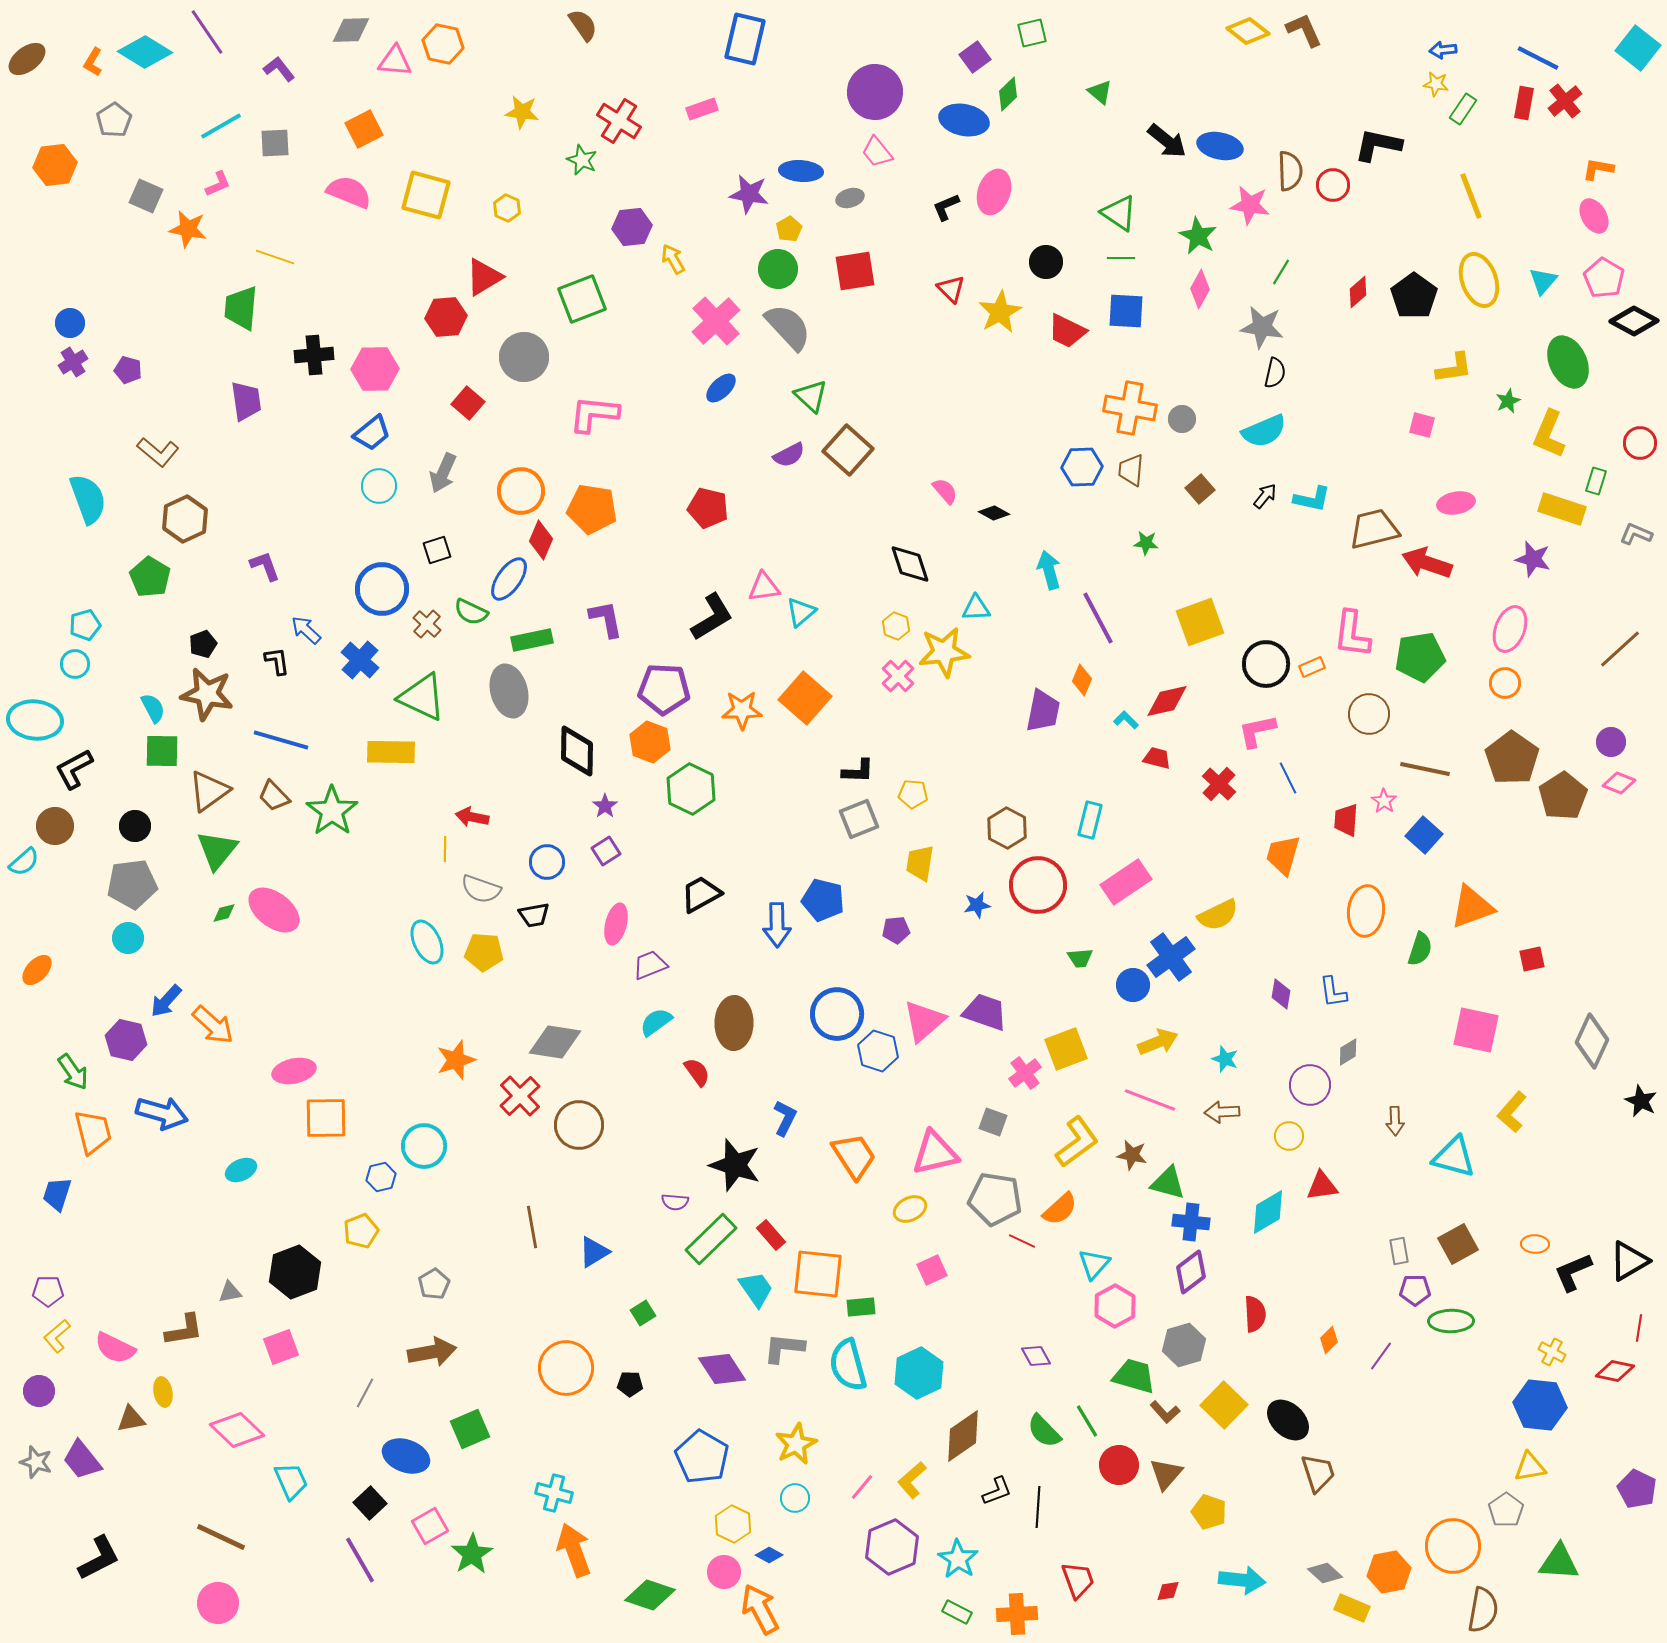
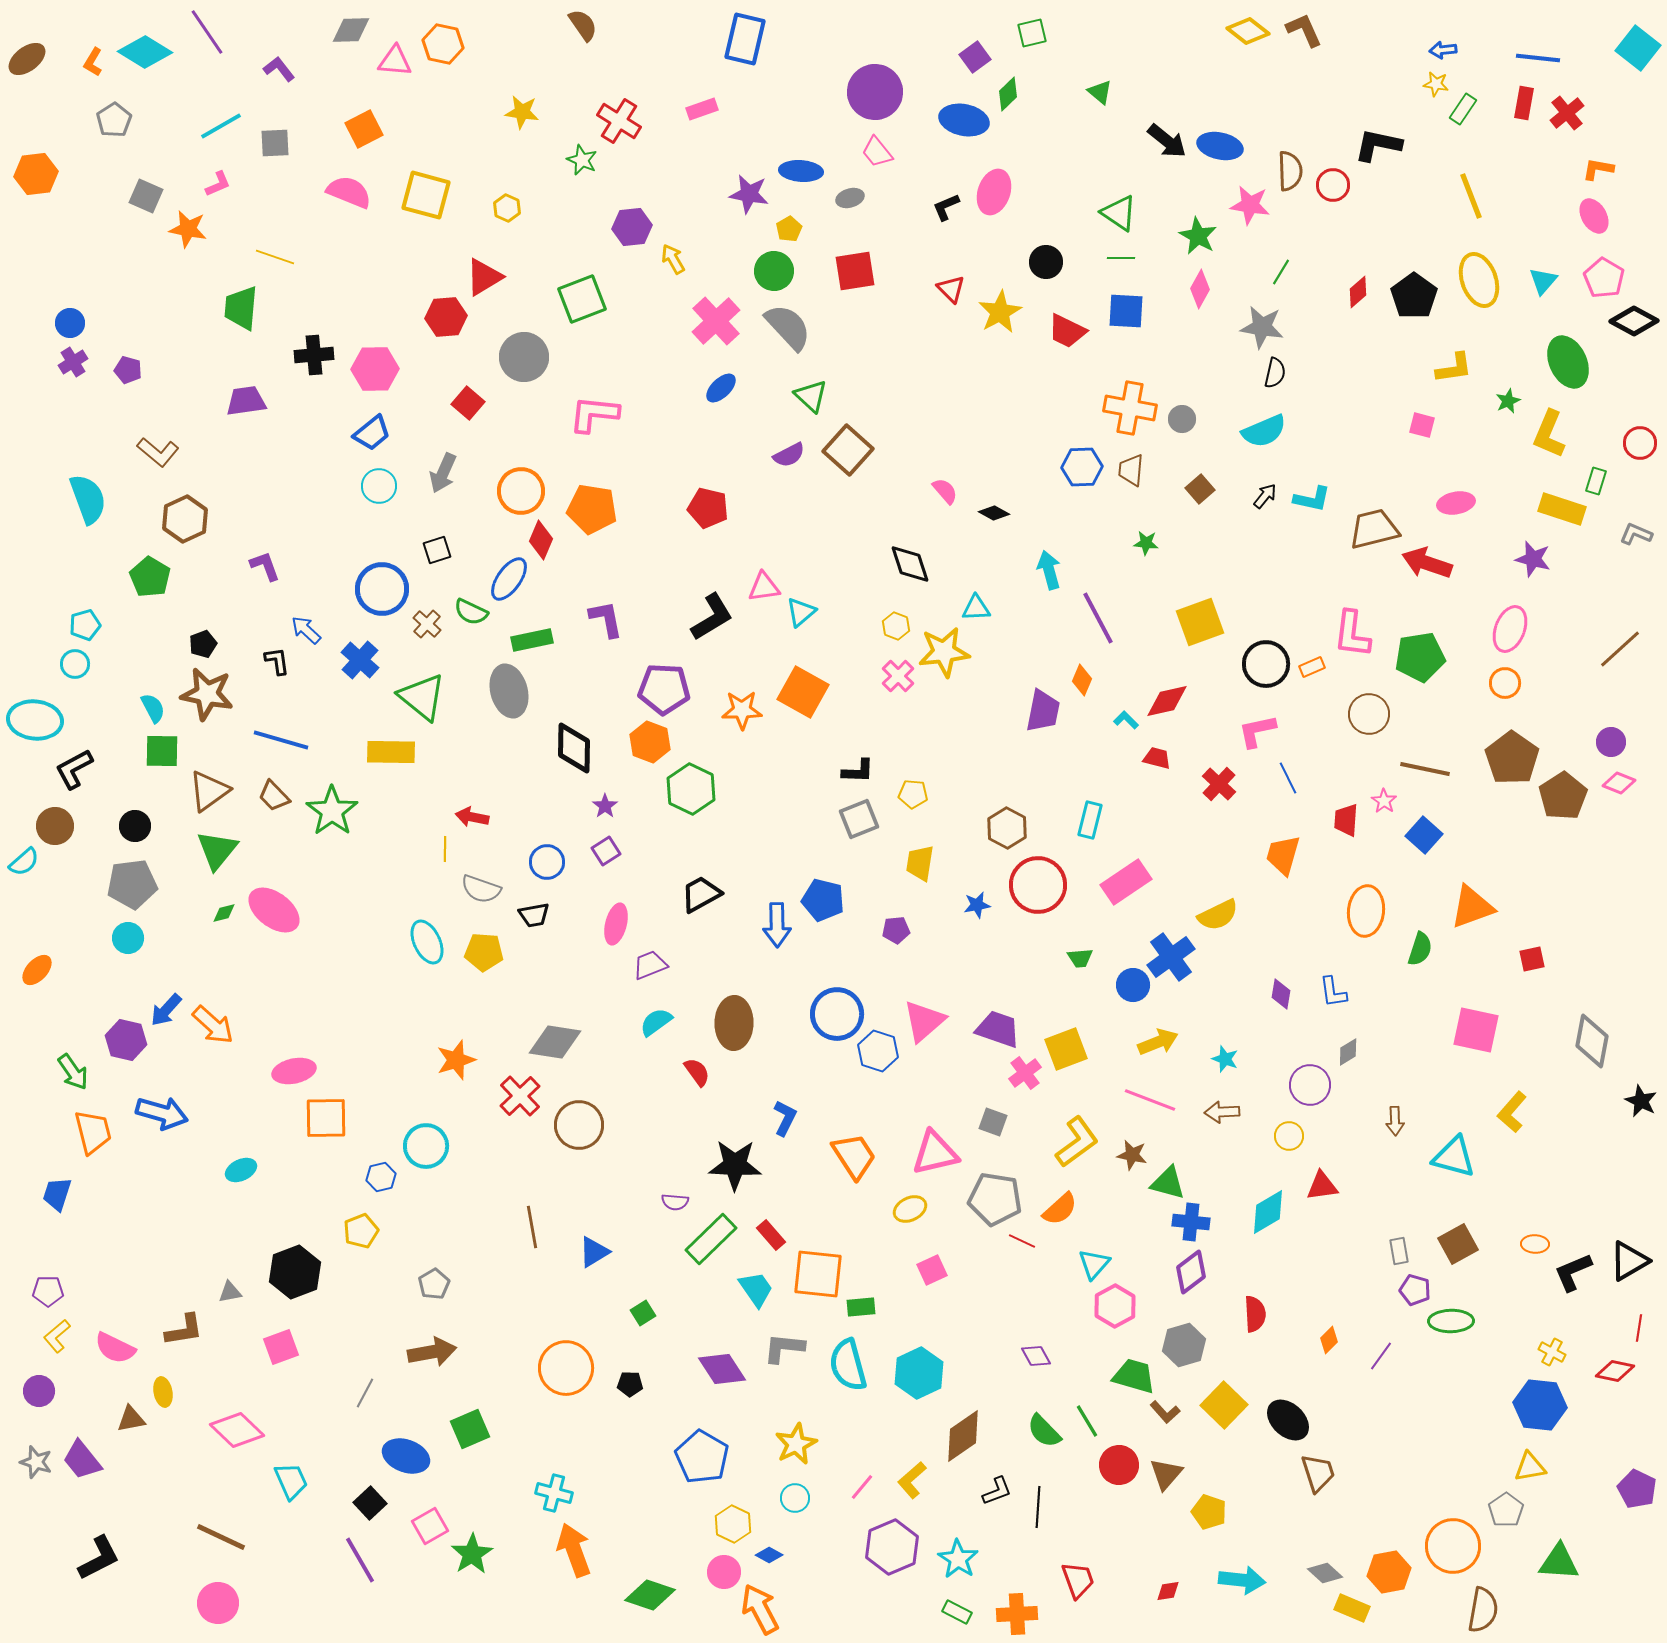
blue line at (1538, 58): rotated 21 degrees counterclockwise
red cross at (1565, 101): moved 2 px right, 12 px down
orange hexagon at (55, 165): moved 19 px left, 9 px down
green circle at (778, 269): moved 4 px left, 2 px down
purple trapezoid at (246, 401): rotated 90 degrees counterclockwise
green triangle at (422, 697): rotated 14 degrees clockwise
orange square at (805, 698): moved 2 px left, 6 px up; rotated 12 degrees counterclockwise
black diamond at (577, 751): moved 3 px left, 3 px up
blue arrow at (166, 1001): moved 9 px down
purple trapezoid at (985, 1012): moved 13 px right, 17 px down
gray diamond at (1592, 1041): rotated 14 degrees counterclockwise
cyan circle at (424, 1146): moved 2 px right
black star at (735, 1165): rotated 16 degrees counterclockwise
purple pentagon at (1415, 1290): rotated 16 degrees clockwise
